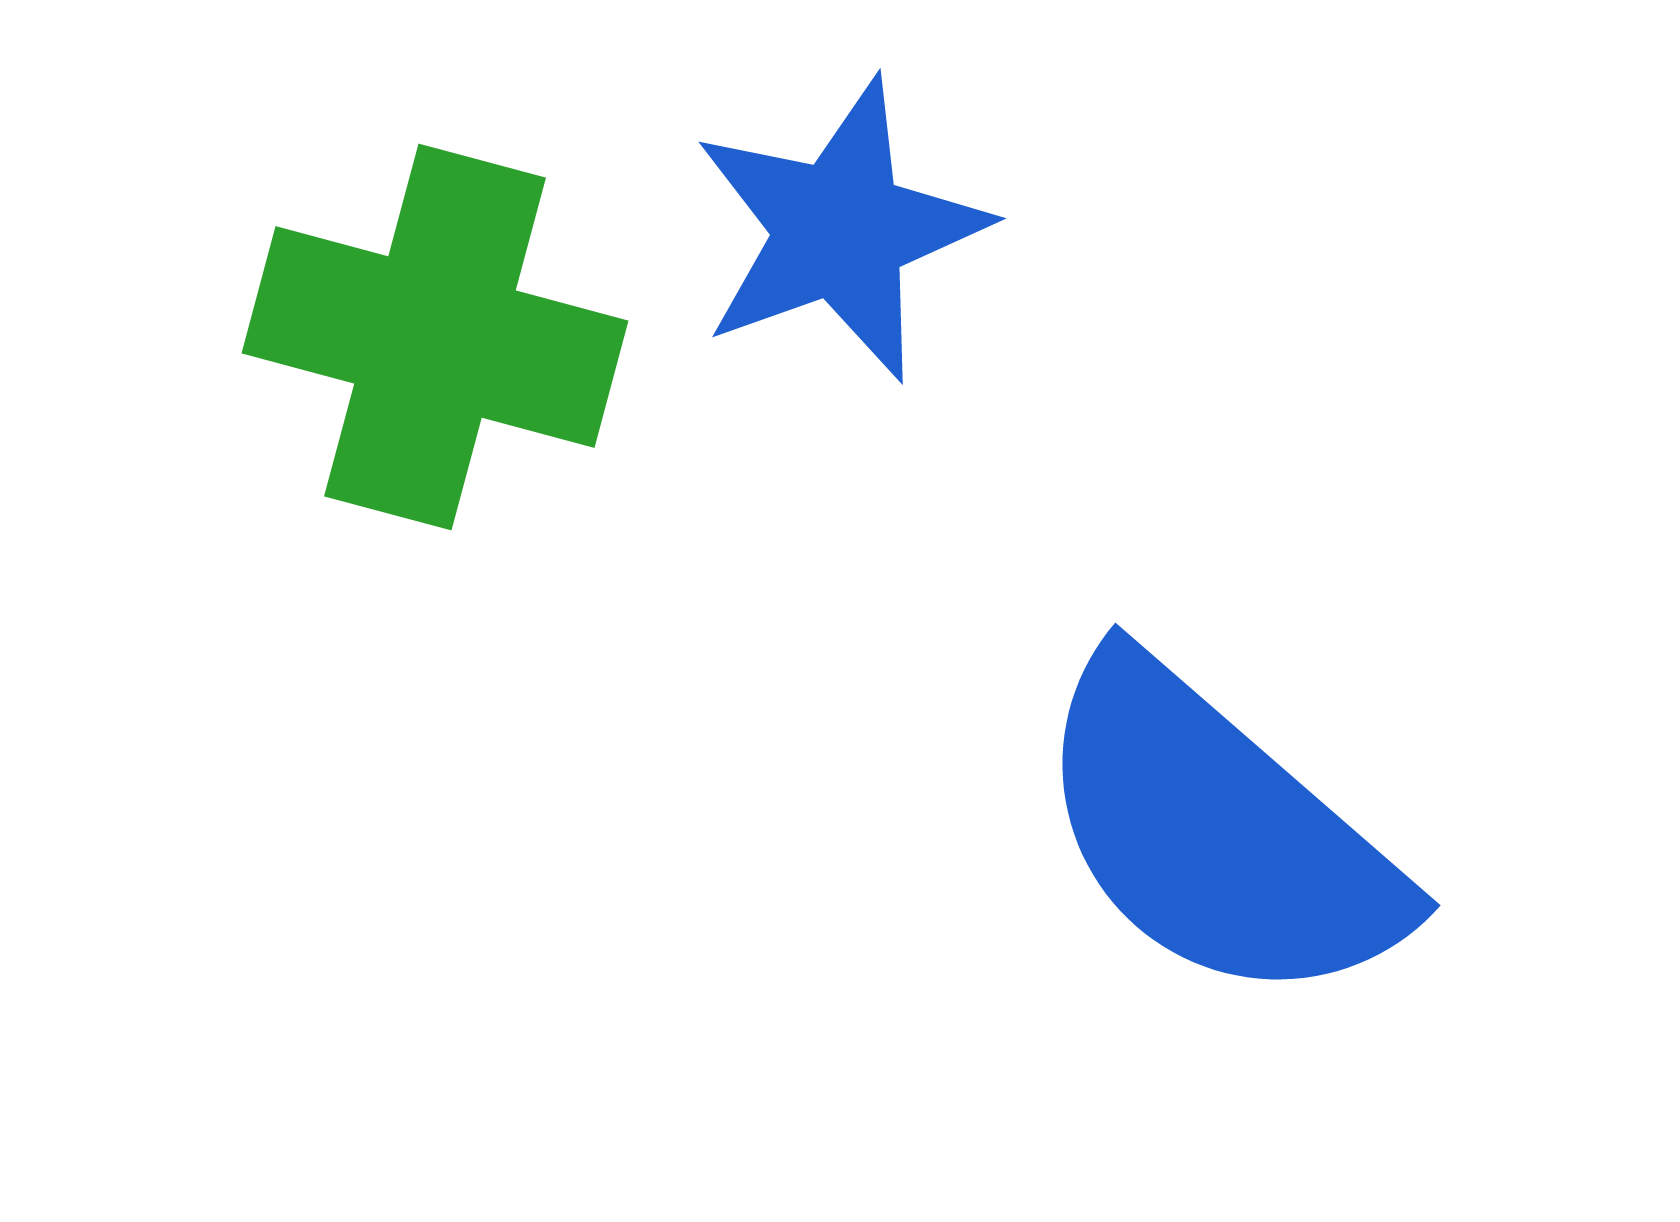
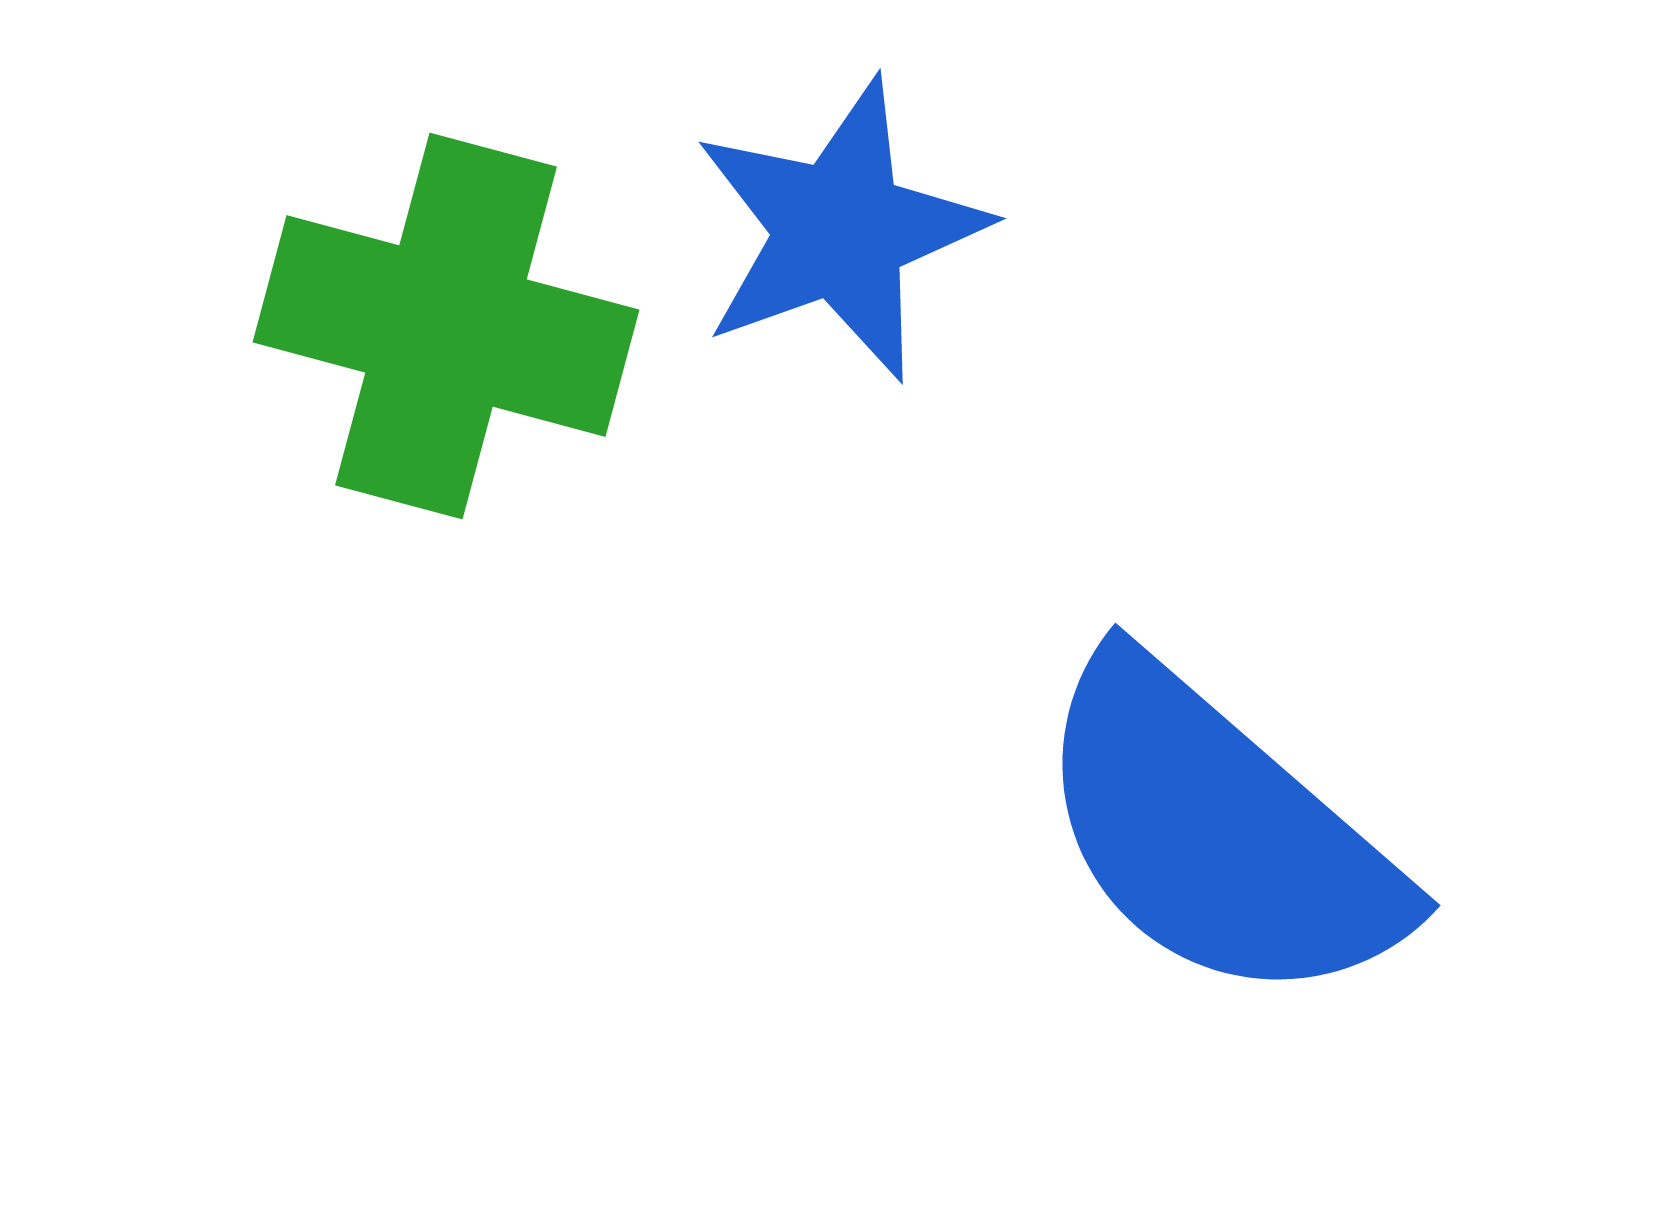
green cross: moved 11 px right, 11 px up
